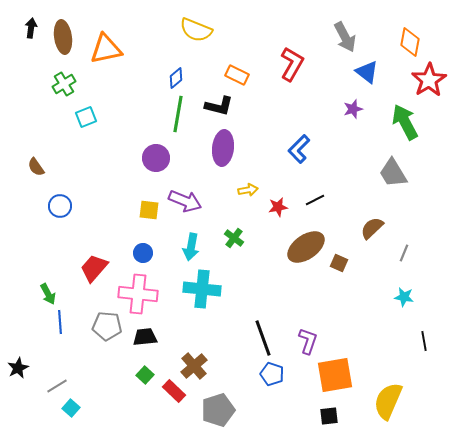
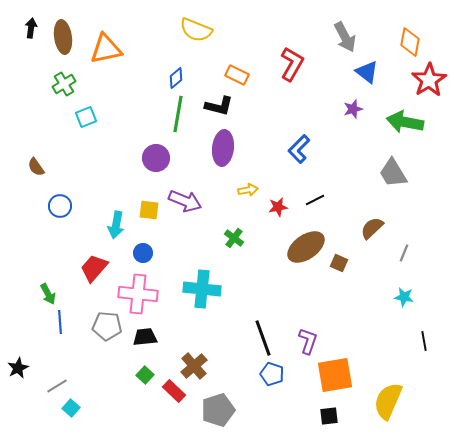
green arrow at (405, 122): rotated 51 degrees counterclockwise
cyan arrow at (191, 247): moved 75 px left, 22 px up
